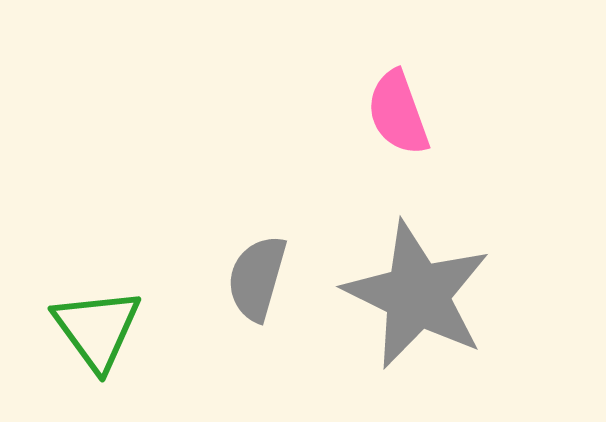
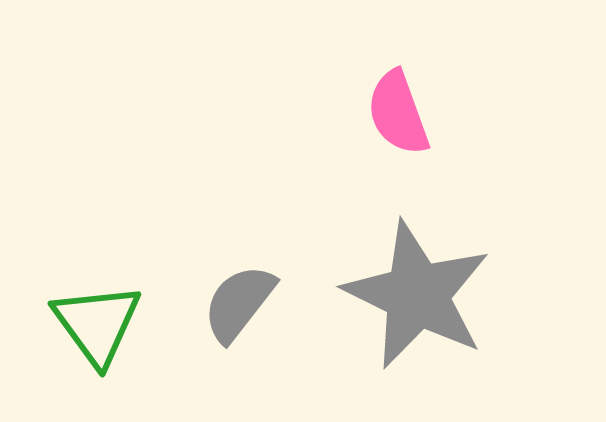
gray semicircle: moved 18 px left, 25 px down; rotated 22 degrees clockwise
green triangle: moved 5 px up
